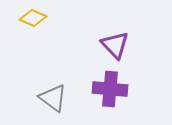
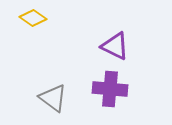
yellow diamond: rotated 12 degrees clockwise
purple triangle: moved 1 px down; rotated 20 degrees counterclockwise
